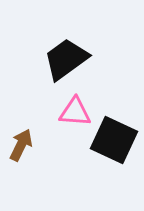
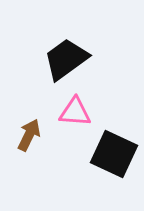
black square: moved 14 px down
brown arrow: moved 8 px right, 10 px up
